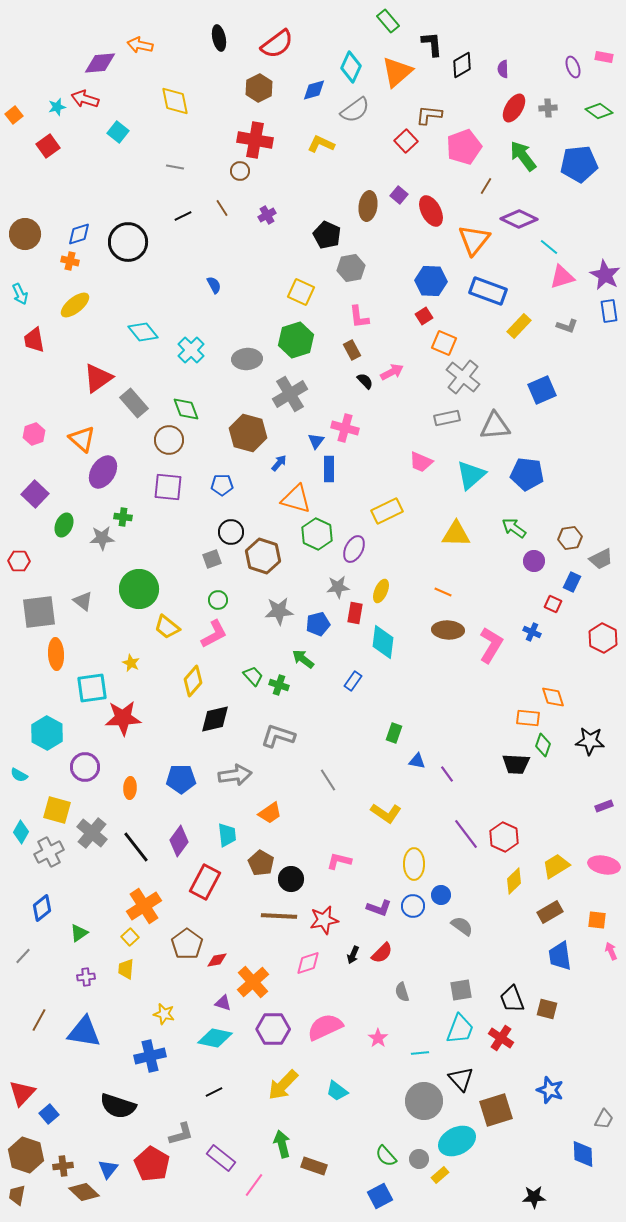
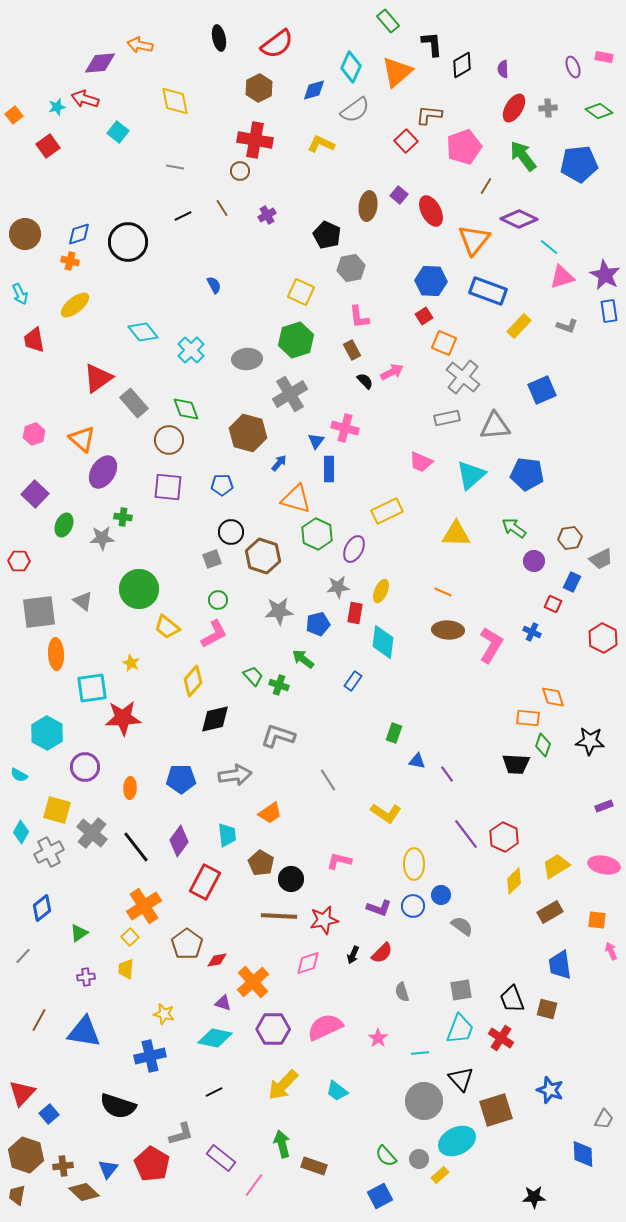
blue trapezoid at (560, 956): moved 9 px down
